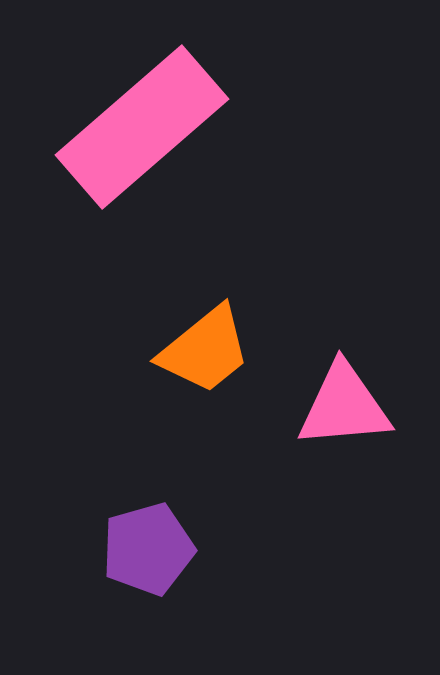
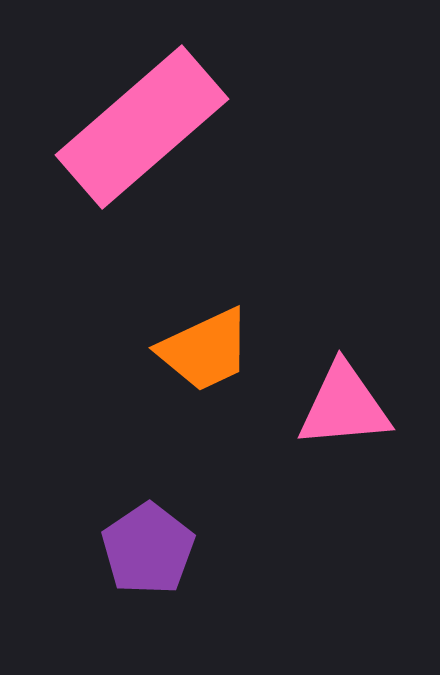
orange trapezoid: rotated 14 degrees clockwise
purple pentagon: rotated 18 degrees counterclockwise
